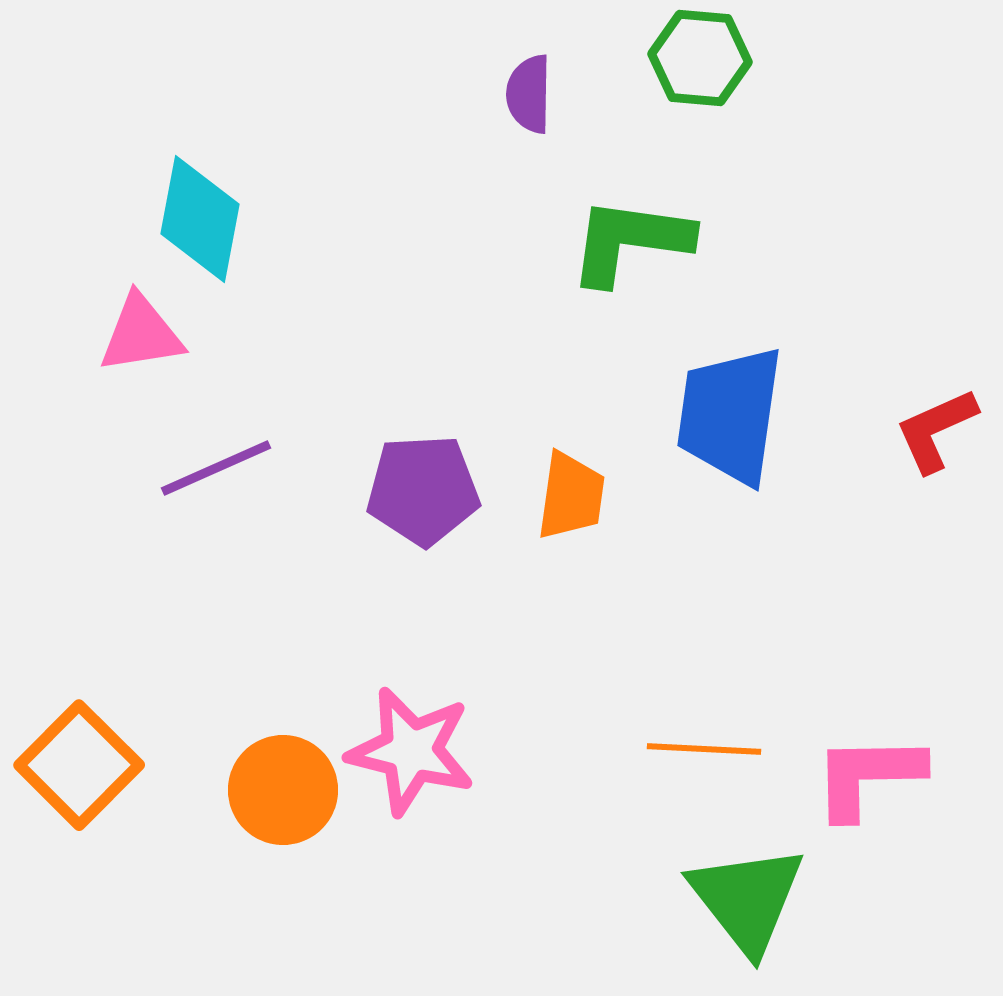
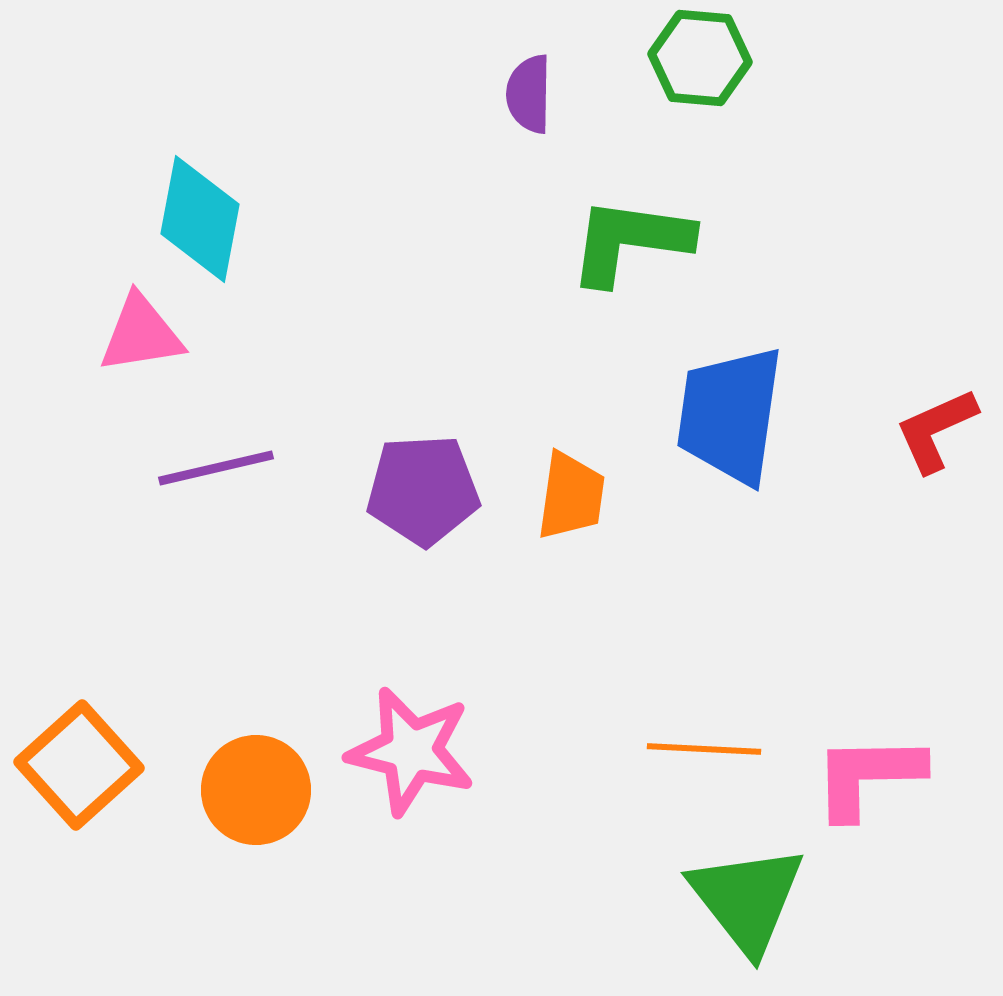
purple line: rotated 11 degrees clockwise
orange square: rotated 3 degrees clockwise
orange circle: moved 27 px left
